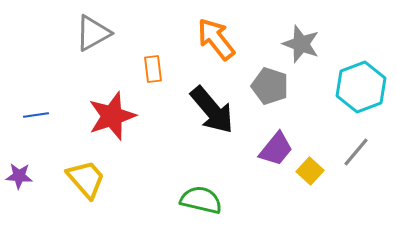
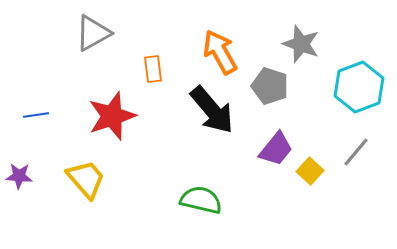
orange arrow: moved 4 px right, 13 px down; rotated 9 degrees clockwise
cyan hexagon: moved 2 px left
